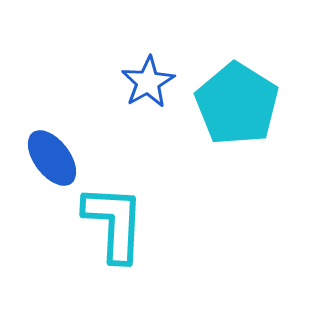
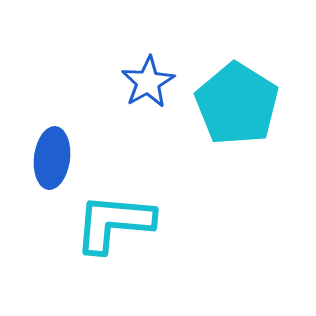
blue ellipse: rotated 44 degrees clockwise
cyan L-shape: rotated 88 degrees counterclockwise
